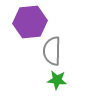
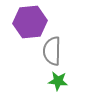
green star: moved 1 px right, 1 px down
